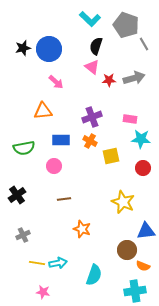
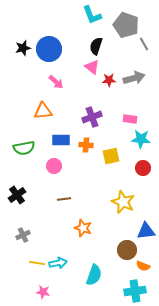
cyan L-shape: moved 2 px right, 4 px up; rotated 25 degrees clockwise
orange cross: moved 4 px left, 4 px down; rotated 24 degrees counterclockwise
orange star: moved 1 px right, 1 px up
